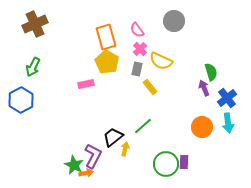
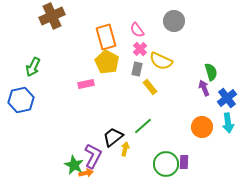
brown cross: moved 17 px right, 8 px up
blue hexagon: rotated 15 degrees clockwise
